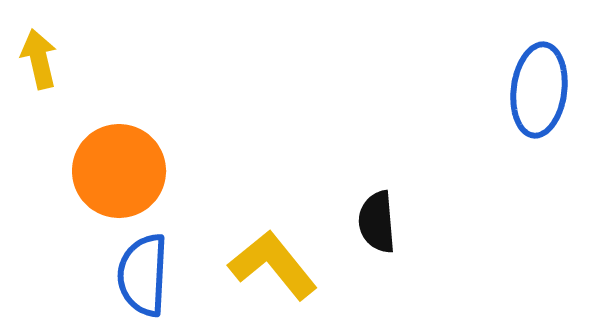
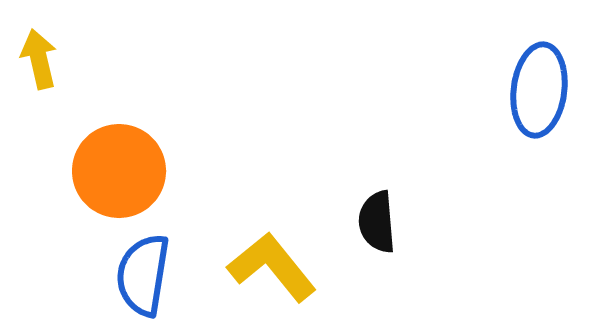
yellow L-shape: moved 1 px left, 2 px down
blue semicircle: rotated 6 degrees clockwise
